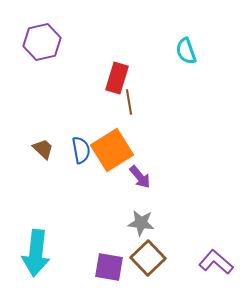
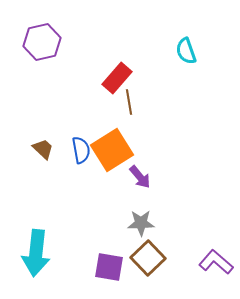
red rectangle: rotated 24 degrees clockwise
gray star: rotated 8 degrees counterclockwise
